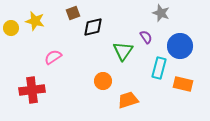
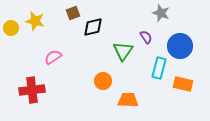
orange trapezoid: rotated 20 degrees clockwise
